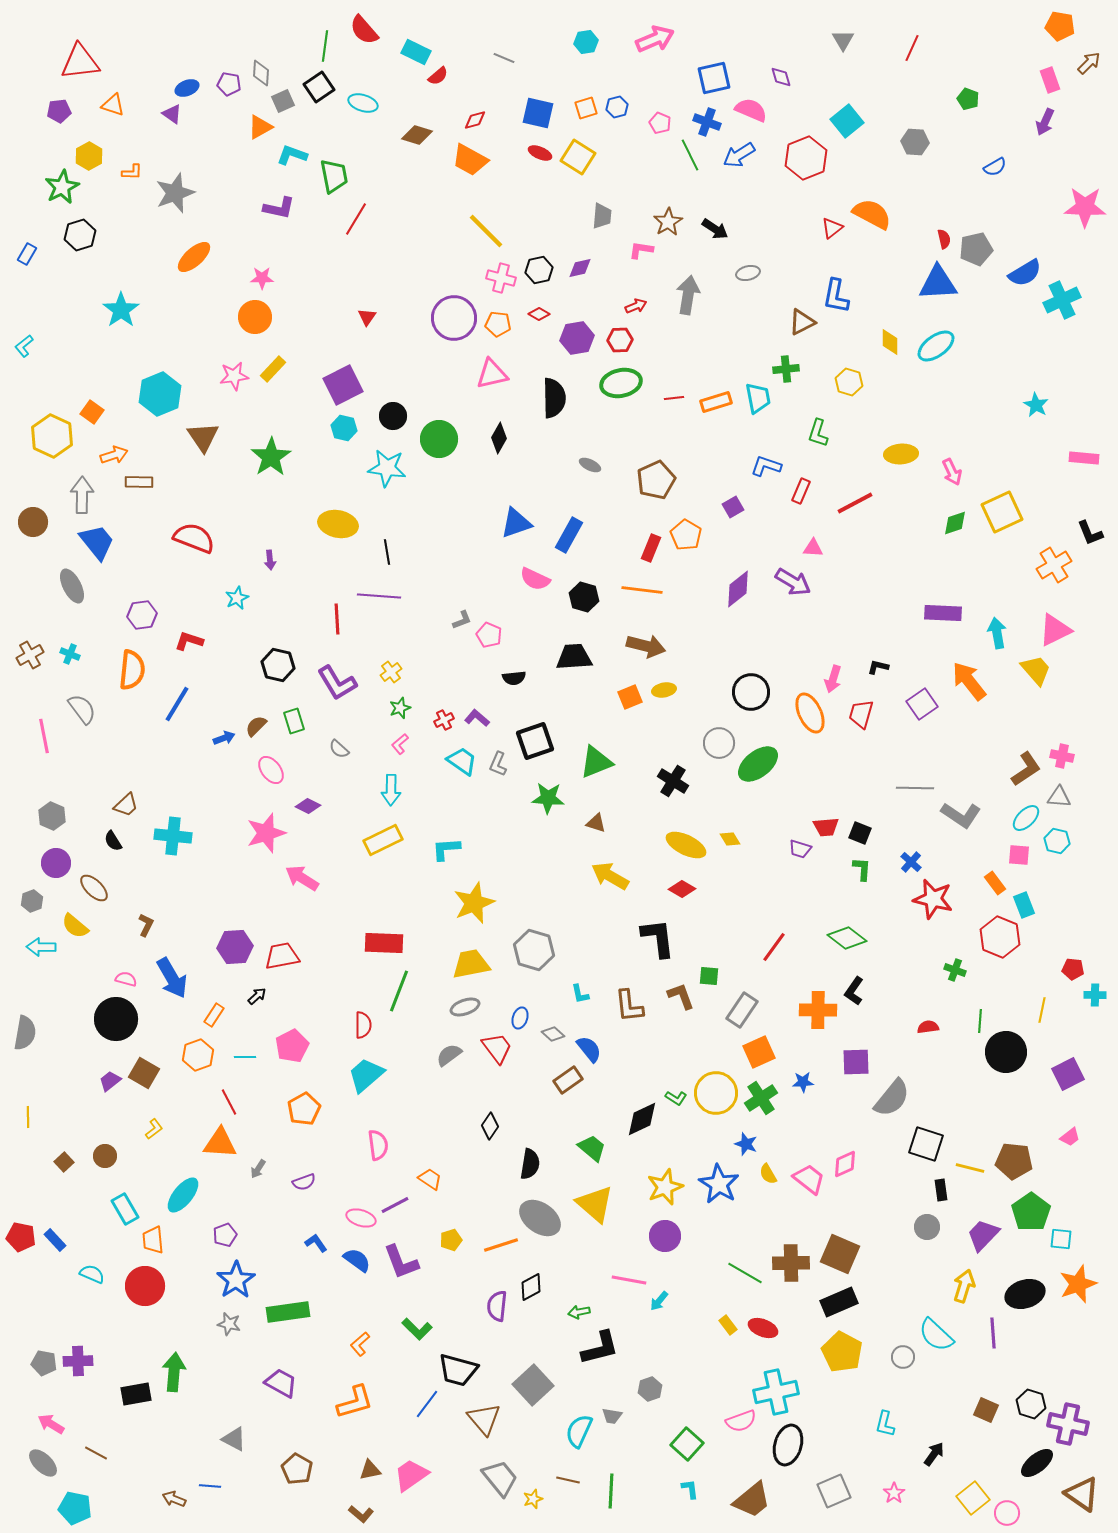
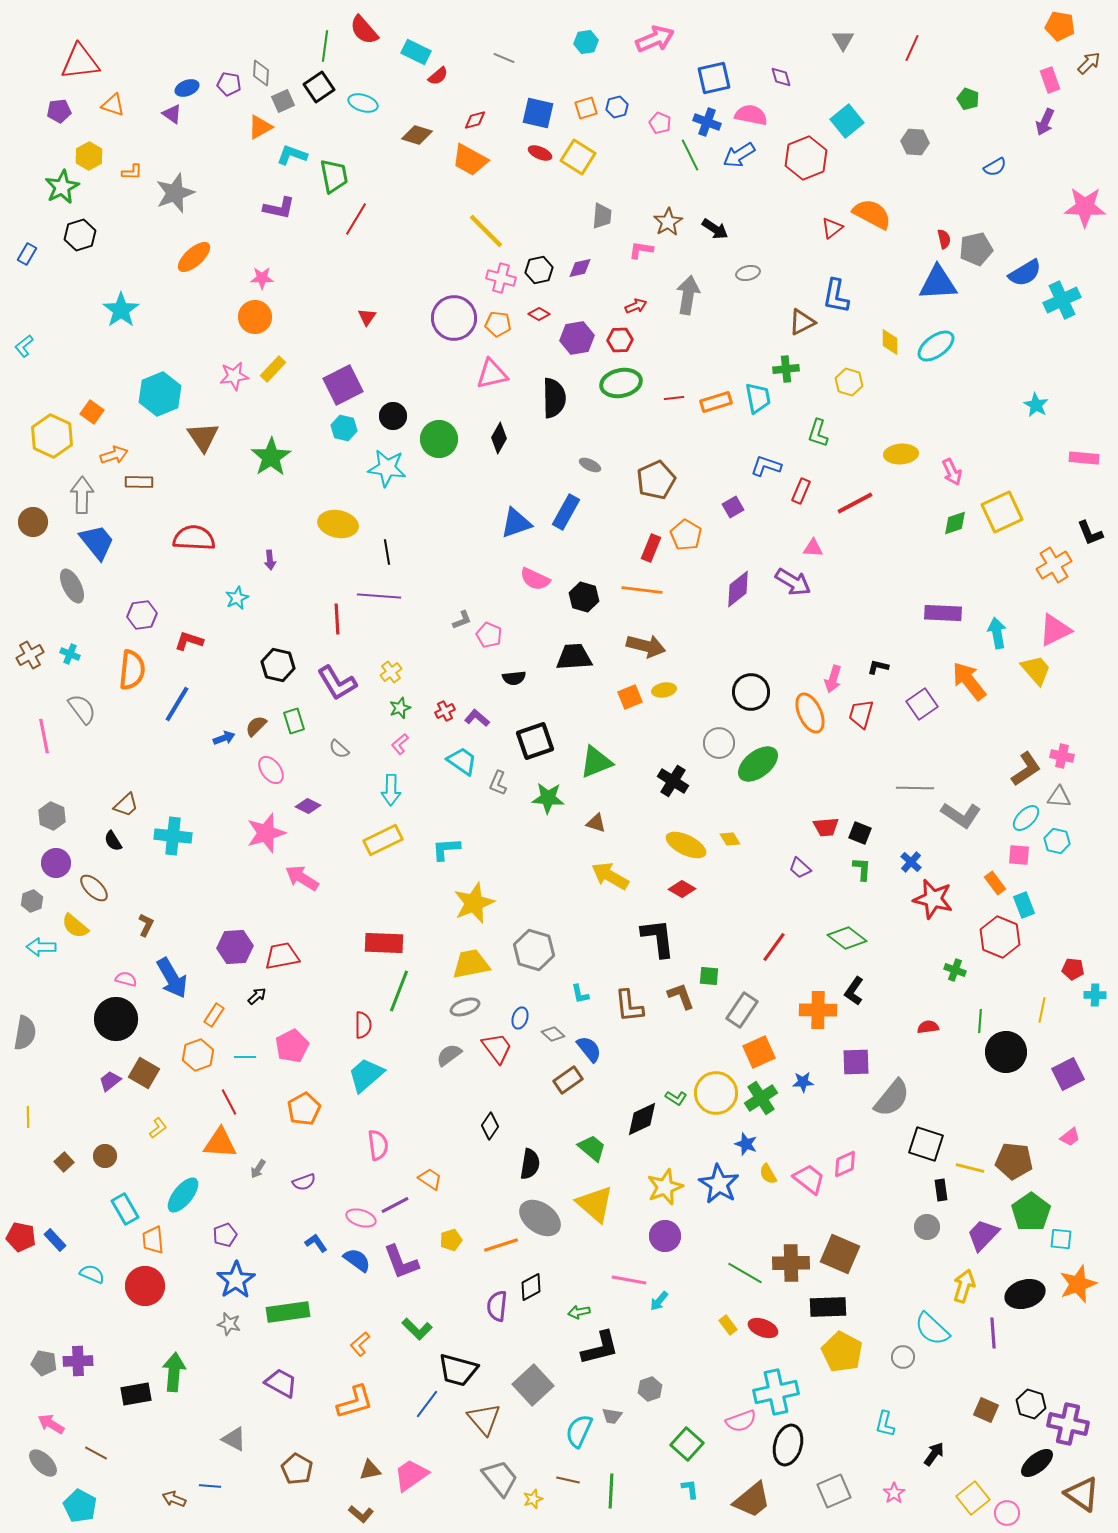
pink semicircle at (751, 110): moved 5 px down; rotated 12 degrees counterclockwise
blue rectangle at (569, 535): moved 3 px left, 23 px up
red semicircle at (194, 538): rotated 18 degrees counterclockwise
red cross at (444, 720): moved 1 px right, 9 px up
gray L-shape at (498, 764): moved 19 px down
purple trapezoid at (800, 849): moved 19 px down; rotated 25 degrees clockwise
yellow L-shape at (154, 1129): moved 4 px right, 1 px up
black rectangle at (839, 1302): moved 11 px left, 5 px down; rotated 21 degrees clockwise
cyan semicircle at (936, 1335): moved 4 px left, 6 px up
cyan pentagon at (75, 1508): moved 5 px right, 2 px up; rotated 16 degrees clockwise
